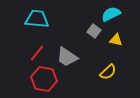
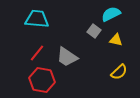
yellow semicircle: moved 11 px right
red hexagon: moved 2 px left, 1 px down
